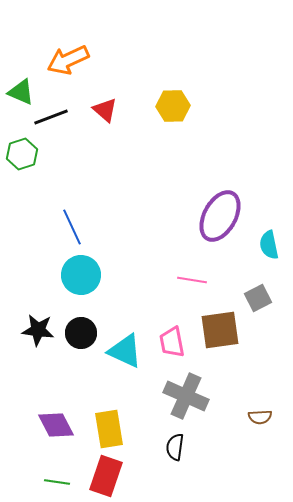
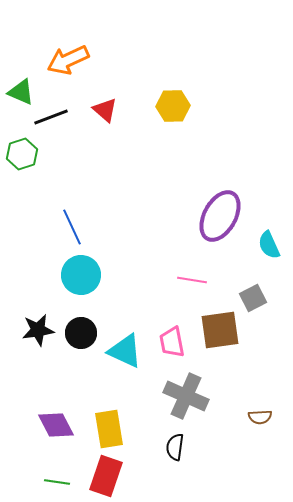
cyan semicircle: rotated 12 degrees counterclockwise
gray square: moved 5 px left
black star: rotated 16 degrees counterclockwise
